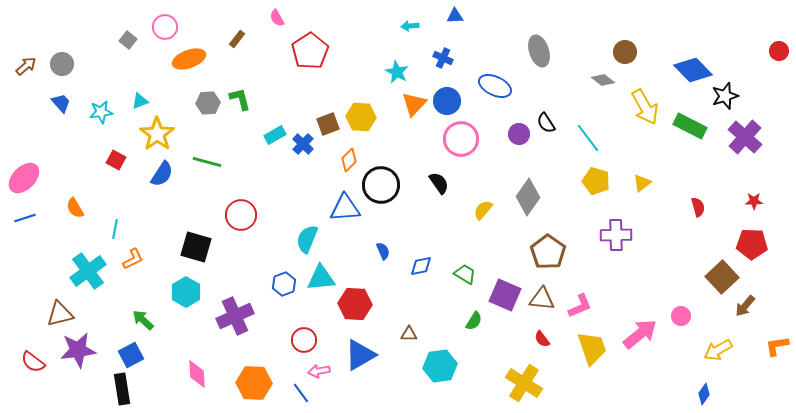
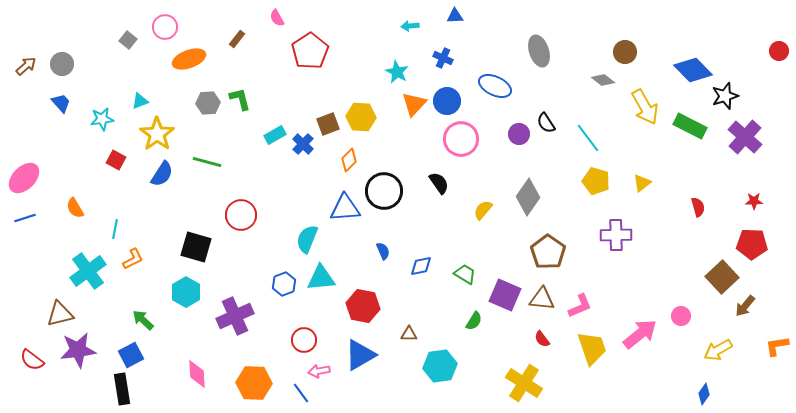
cyan star at (101, 112): moved 1 px right, 7 px down
black circle at (381, 185): moved 3 px right, 6 px down
red hexagon at (355, 304): moved 8 px right, 2 px down; rotated 8 degrees clockwise
red semicircle at (33, 362): moved 1 px left, 2 px up
